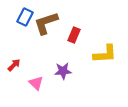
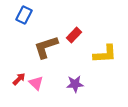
blue rectangle: moved 1 px left, 2 px up
brown L-shape: moved 24 px down
red rectangle: rotated 21 degrees clockwise
red arrow: moved 5 px right, 14 px down
purple star: moved 12 px right, 13 px down
